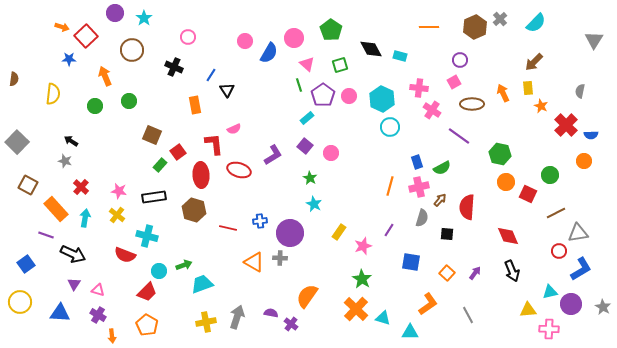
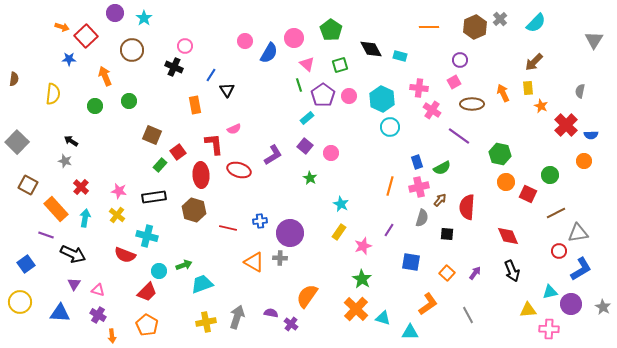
pink circle at (188, 37): moved 3 px left, 9 px down
cyan star at (314, 204): moved 27 px right
